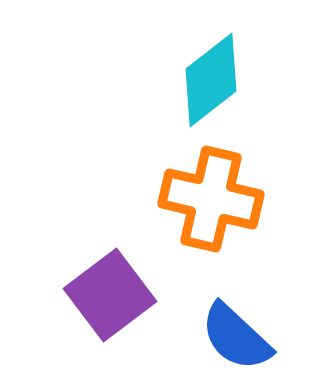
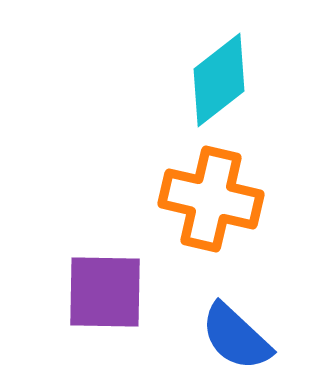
cyan diamond: moved 8 px right
purple square: moved 5 px left, 3 px up; rotated 38 degrees clockwise
